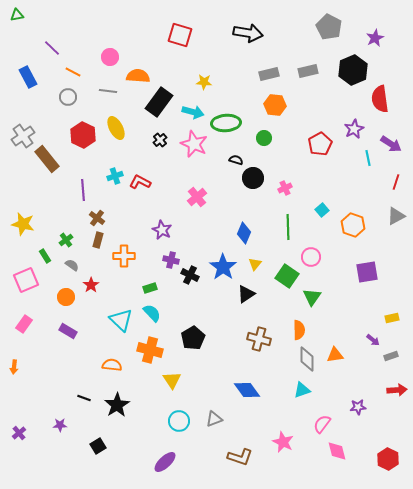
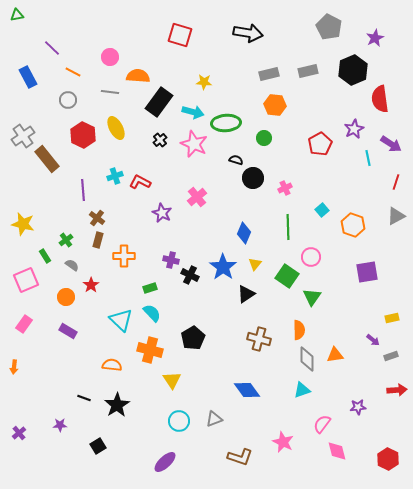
gray line at (108, 91): moved 2 px right, 1 px down
gray circle at (68, 97): moved 3 px down
purple star at (162, 230): moved 17 px up
